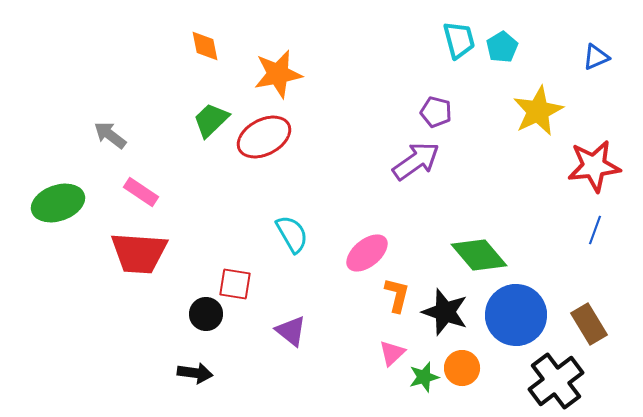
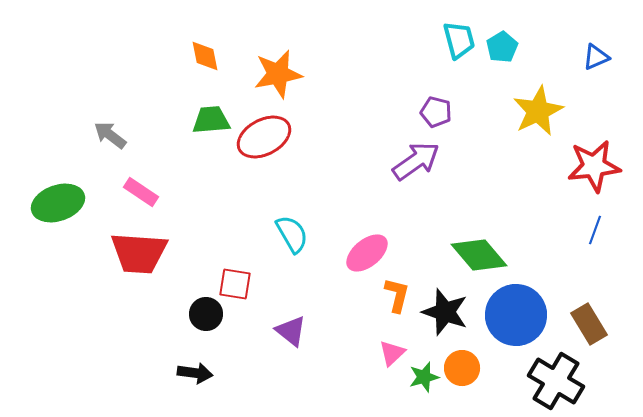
orange diamond: moved 10 px down
green trapezoid: rotated 39 degrees clockwise
black cross: rotated 22 degrees counterclockwise
